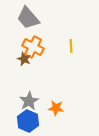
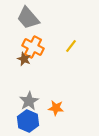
yellow line: rotated 40 degrees clockwise
